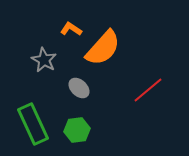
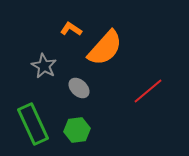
orange semicircle: moved 2 px right
gray star: moved 6 px down
red line: moved 1 px down
